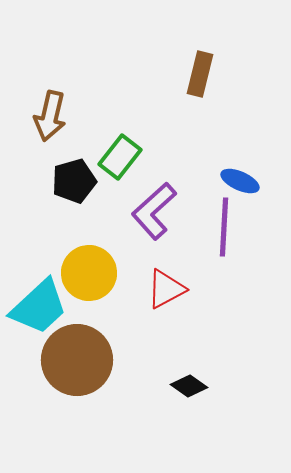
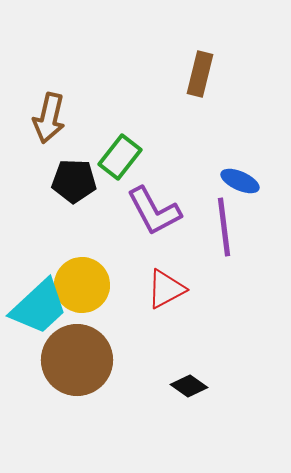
brown arrow: moved 1 px left, 2 px down
black pentagon: rotated 18 degrees clockwise
purple L-shape: rotated 76 degrees counterclockwise
purple line: rotated 10 degrees counterclockwise
yellow circle: moved 7 px left, 12 px down
